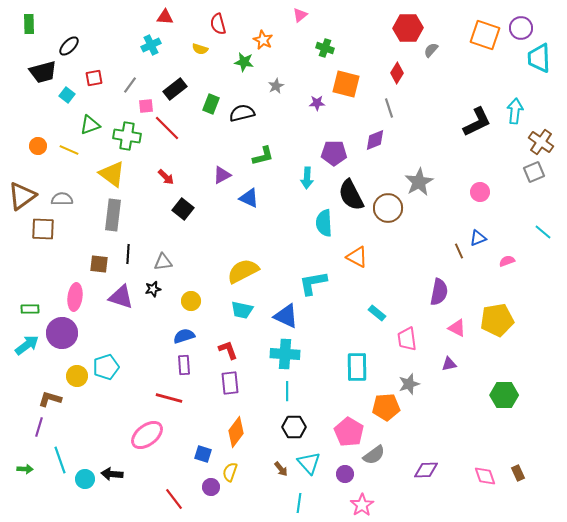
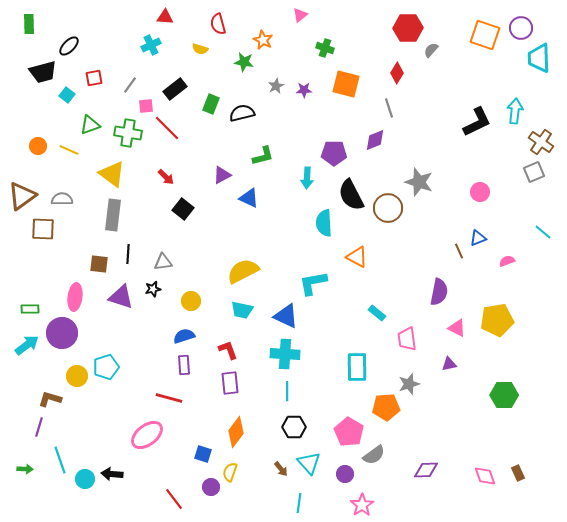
purple star at (317, 103): moved 13 px left, 13 px up
green cross at (127, 136): moved 1 px right, 3 px up
gray star at (419, 182): rotated 24 degrees counterclockwise
